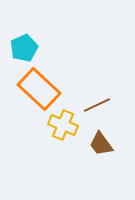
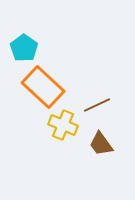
cyan pentagon: rotated 12 degrees counterclockwise
orange rectangle: moved 4 px right, 2 px up
